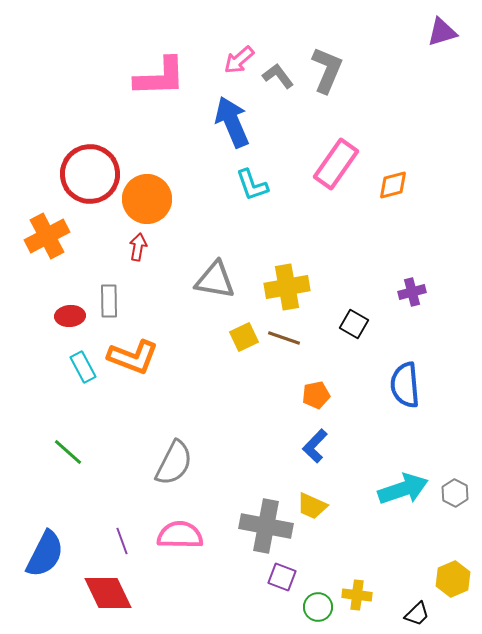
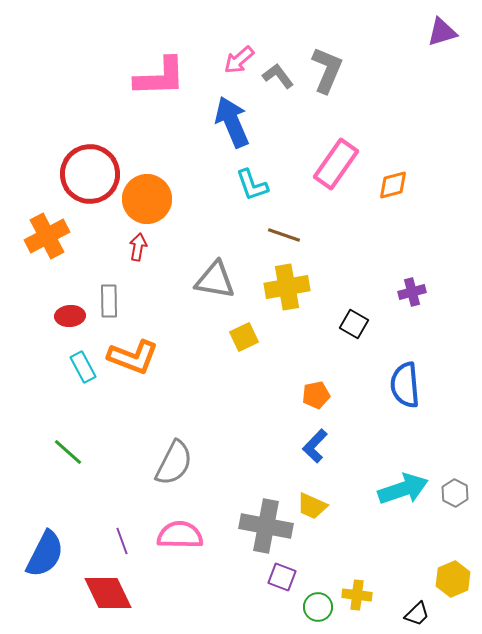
brown line at (284, 338): moved 103 px up
